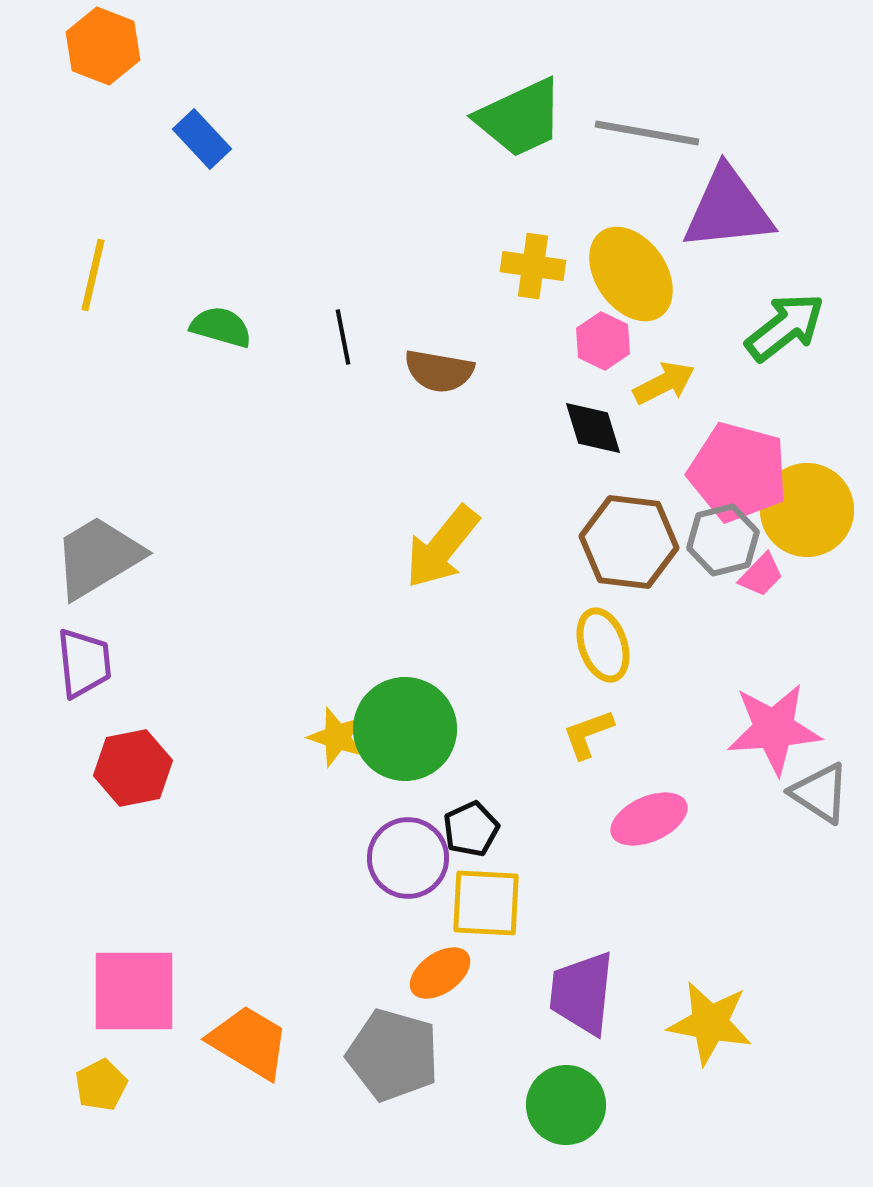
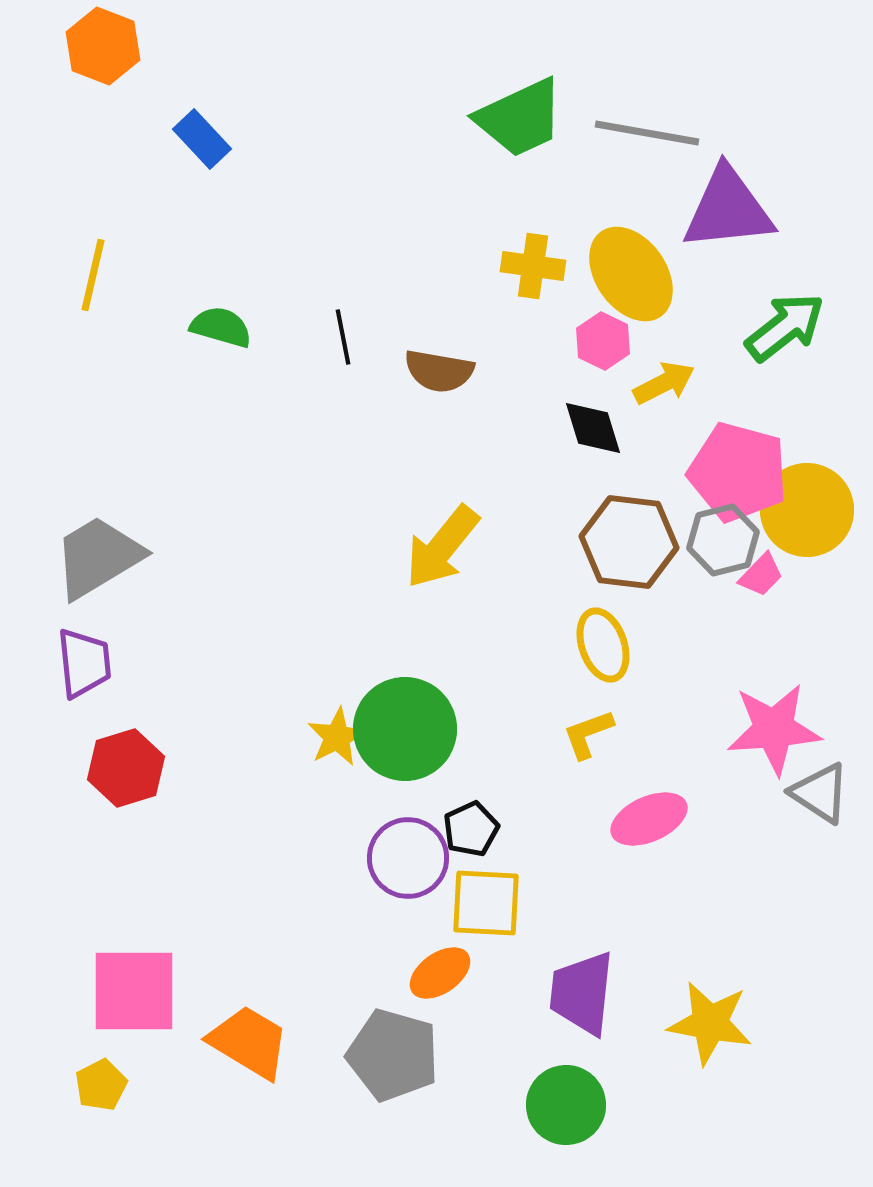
yellow star at (337, 737): rotated 26 degrees clockwise
red hexagon at (133, 768): moved 7 px left; rotated 6 degrees counterclockwise
